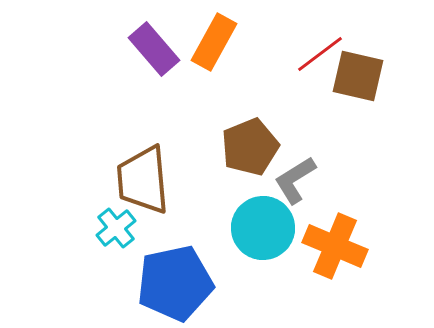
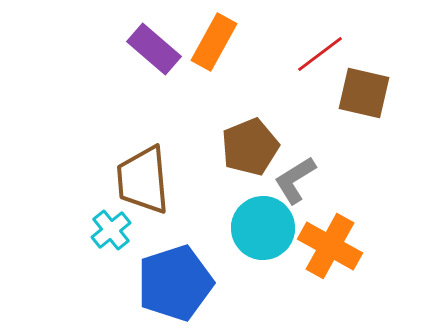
purple rectangle: rotated 8 degrees counterclockwise
brown square: moved 6 px right, 17 px down
cyan cross: moved 5 px left, 2 px down
orange cross: moved 5 px left; rotated 6 degrees clockwise
blue pentagon: rotated 6 degrees counterclockwise
